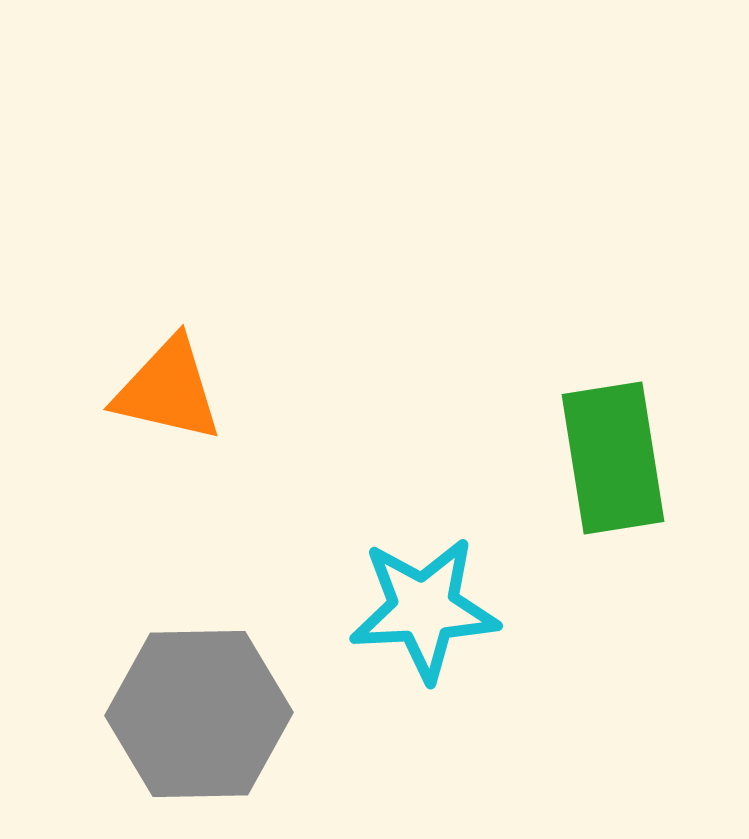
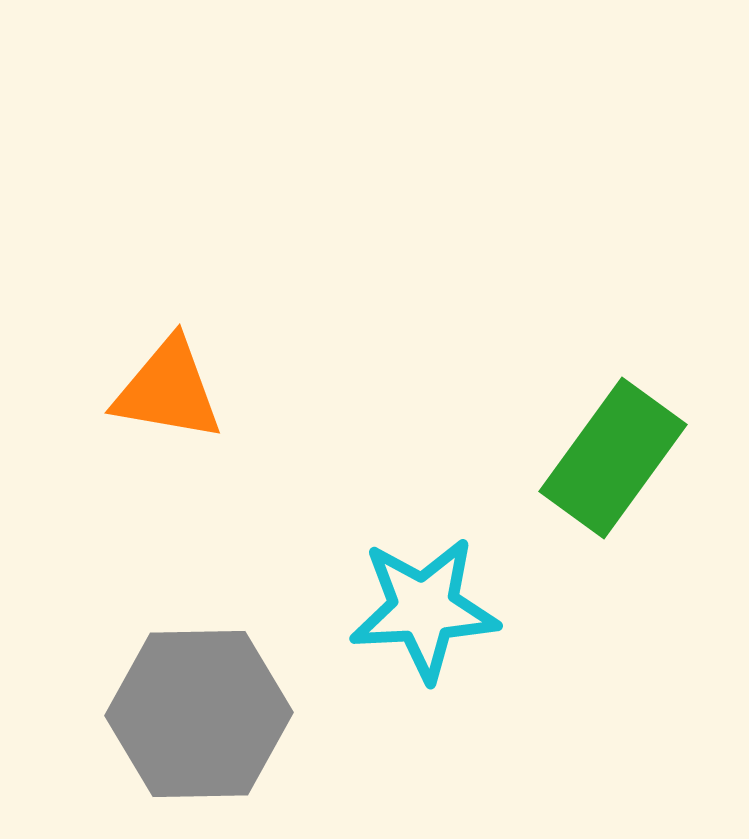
orange triangle: rotated 3 degrees counterclockwise
green rectangle: rotated 45 degrees clockwise
